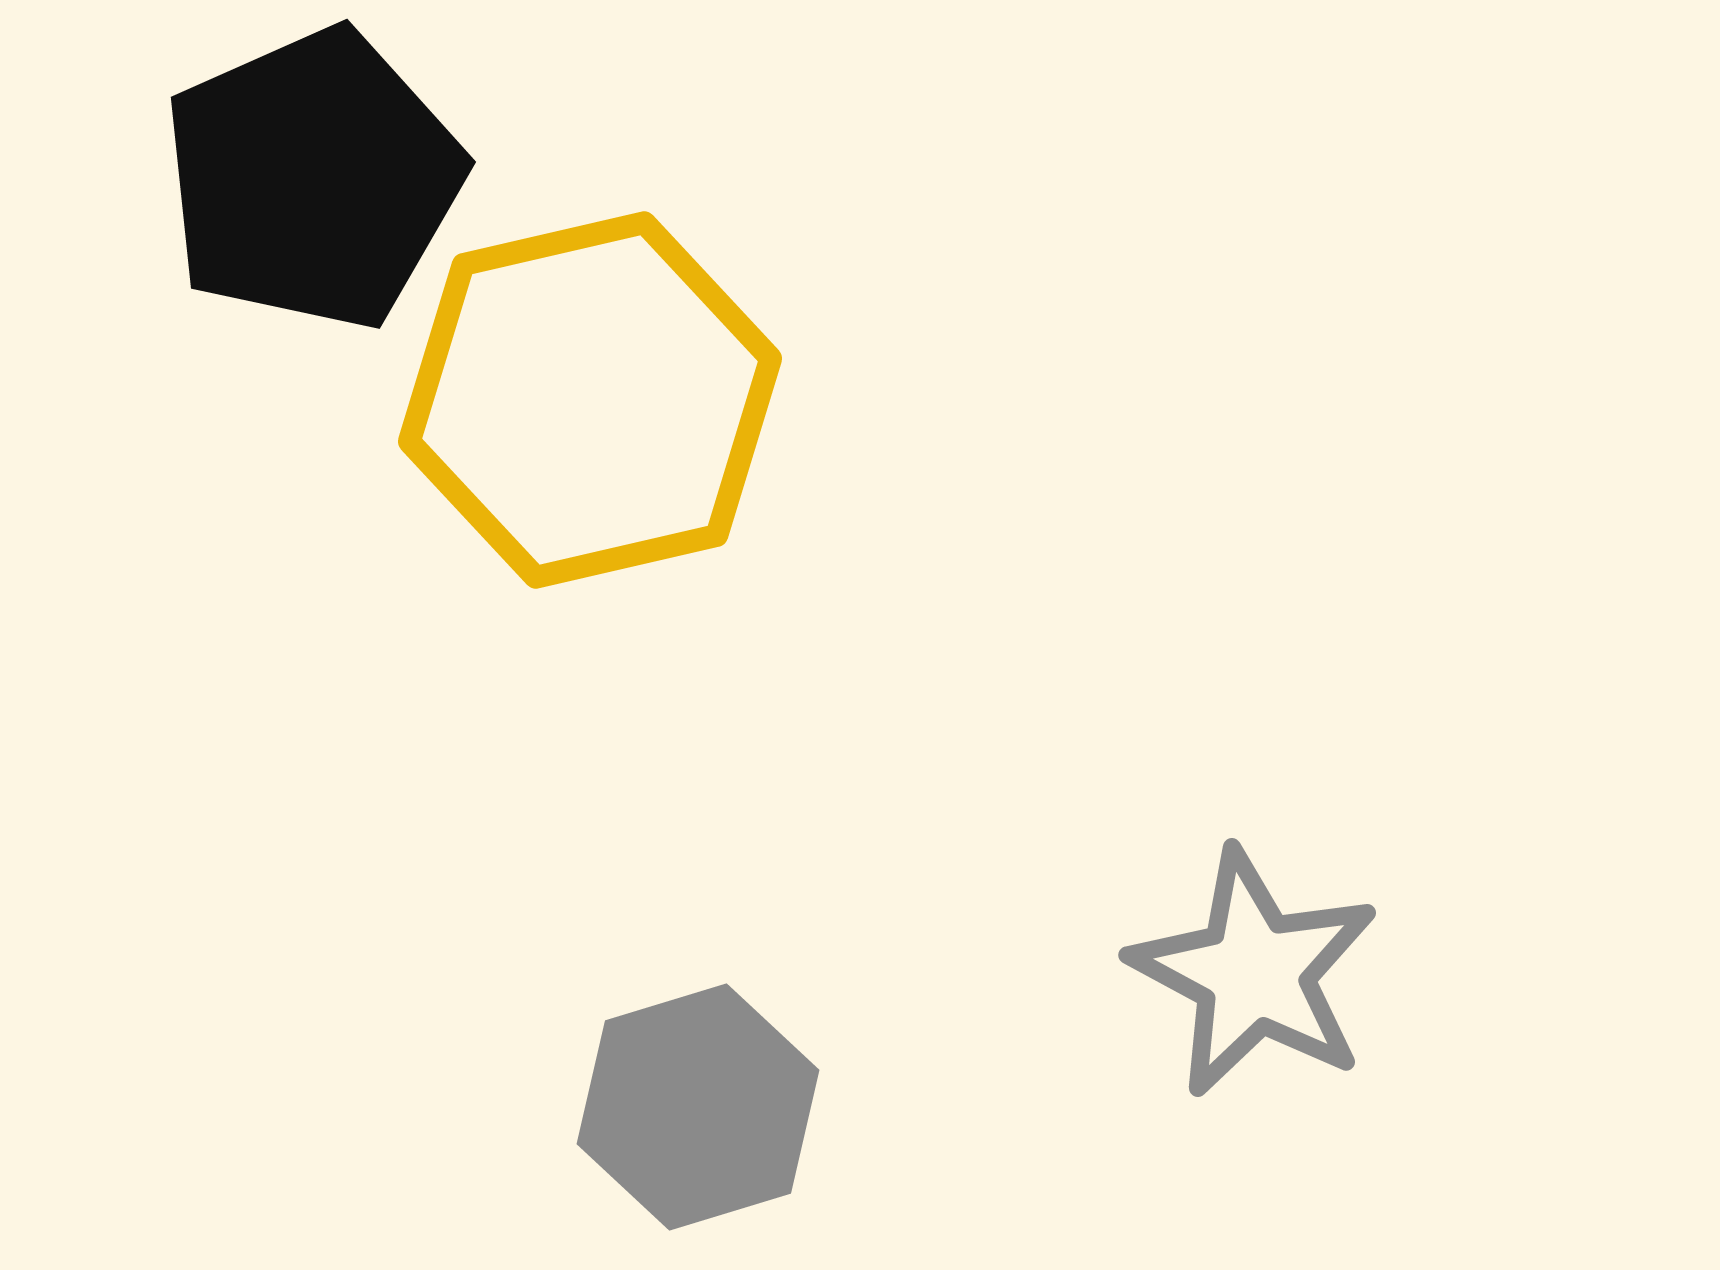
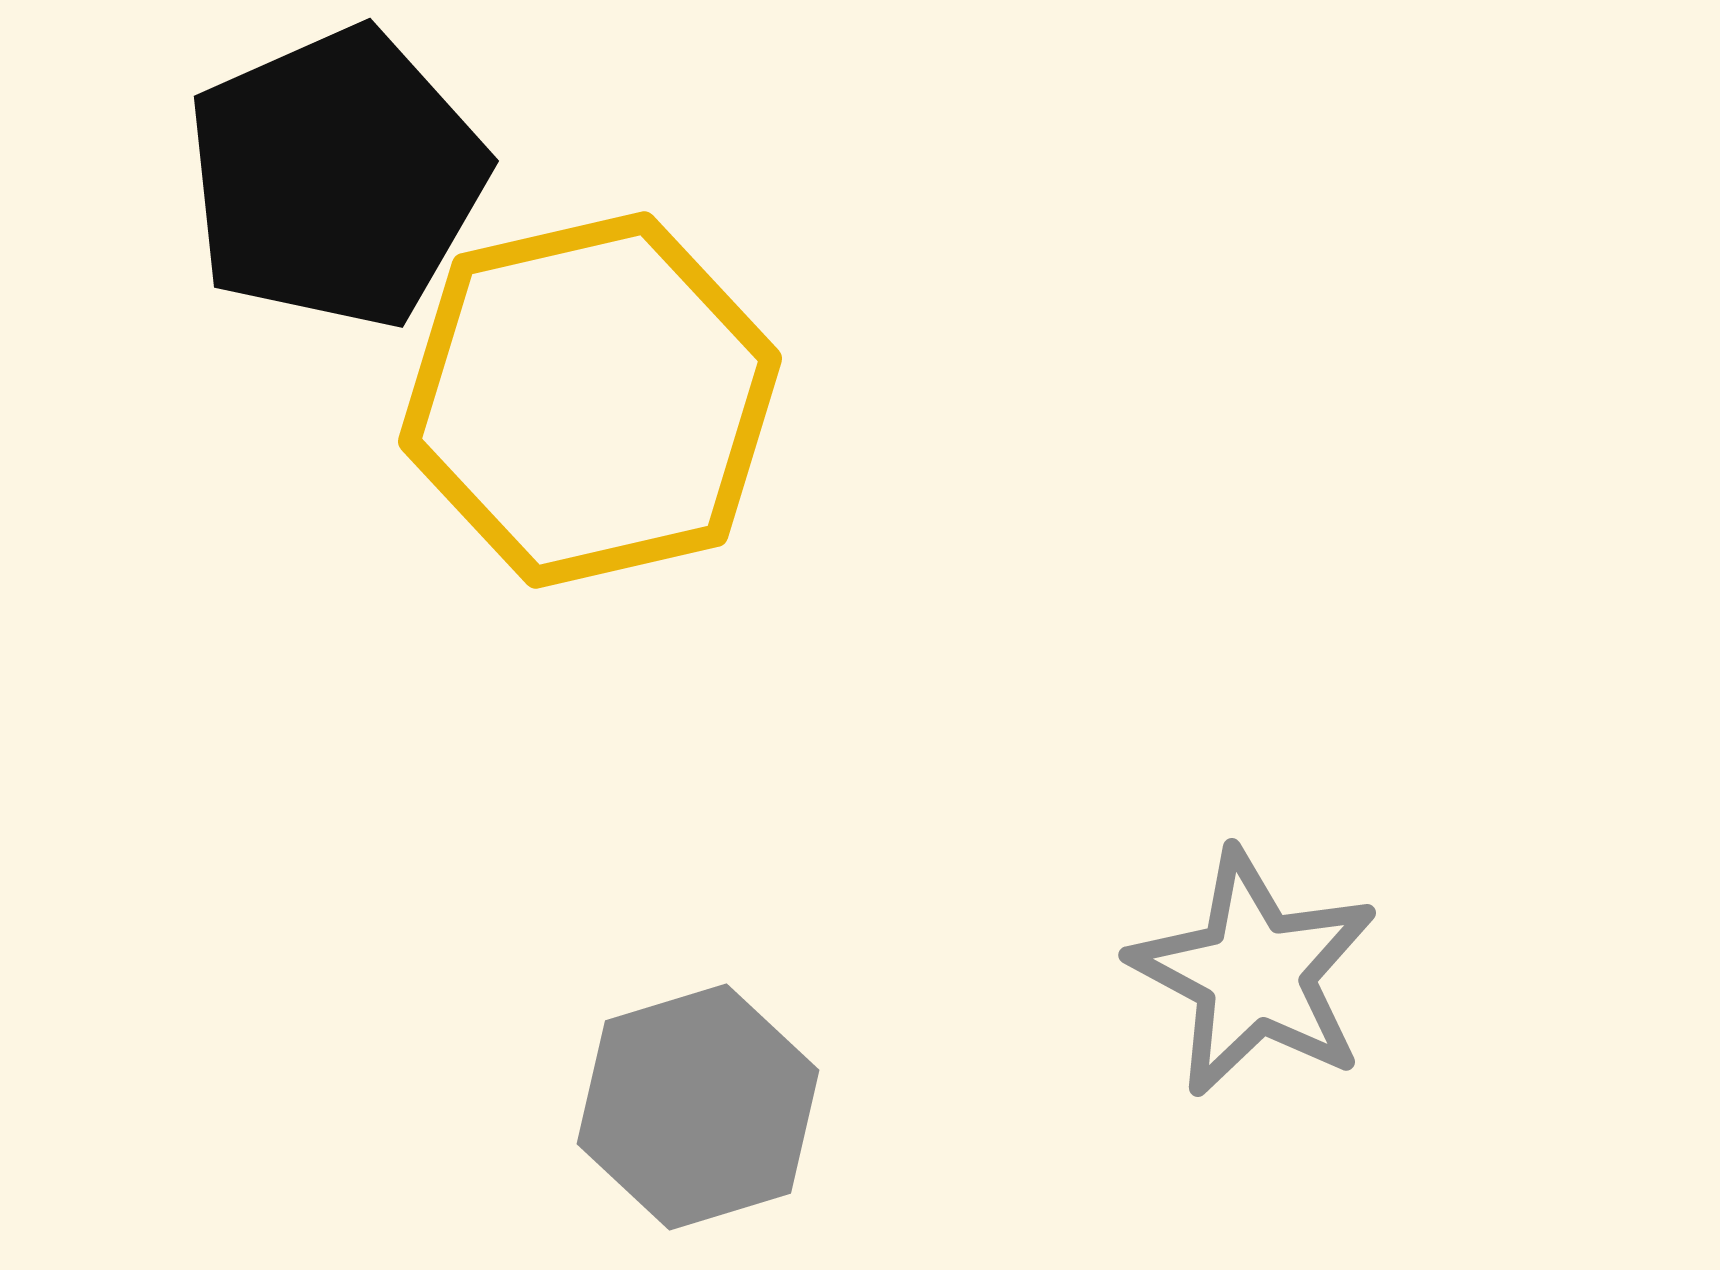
black pentagon: moved 23 px right, 1 px up
